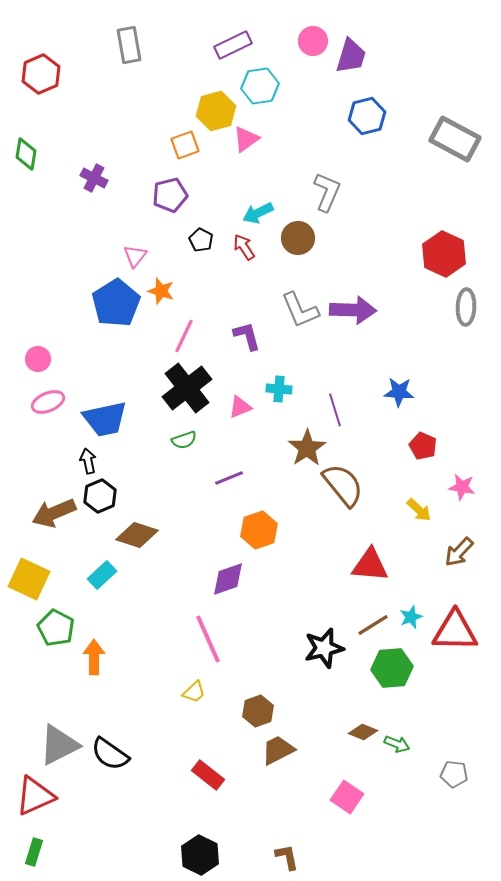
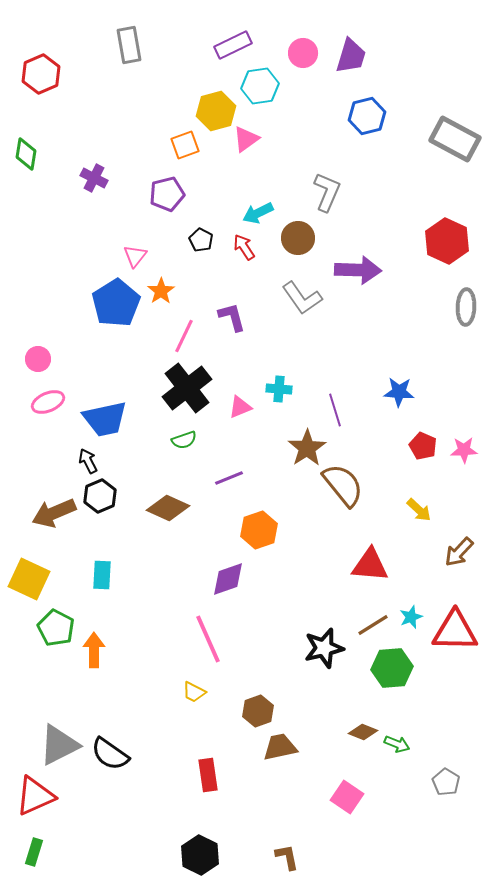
pink circle at (313, 41): moved 10 px left, 12 px down
purple pentagon at (170, 195): moved 3 px left, 1 px up
red hexagon at (444, 254): moved 3 px right, 13 px up
orange star at (161, 291): rotated 20 degrees clockwise
gray L-shape at (300, 310): moved 2 px right, 12 px up; rotated 12 degrees counterclockwise
purple arrow at (353, 310): moved 5 px right, 40 px up
purple L-shape at (247, 336): moved 15 px left, 19 px up
black arrow at (88, 461): rotated 15 degrees counterclockwise
pink star at (462, 487): moved 2 px right, 37 px up; rotated 12 degrees counterclockwise
brown diamond at (137, 535): moved 31 px right, 27 px up; rotated 6 degrees clockwise
cyan rectangle at (102, 575): rotated 44 degrees counterclockwise
orange arrow at (94, 657): moved 7 px up
yellow trapezoid at (194, 692): rotated 70 degrees clockwise
brown trapezoid at (278, 750): moved 2 px right, 3 px up; rotated 15 degrees clockwise
gray pentagon at (454, 774): moved 8 px left, 8 px down; rotated 24 degrees clockwise
red rectangle at (208, 775): rotated 44 degrees clockwise
